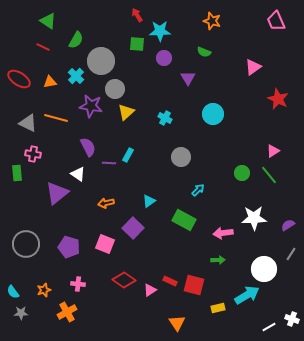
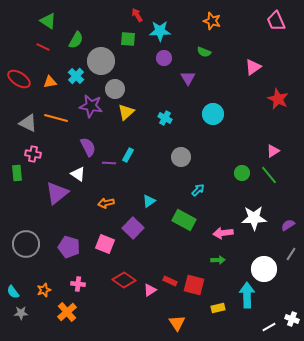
green square at (137, 44): moved 9 px left, 5 px up
cyan arrow at (247, 295): rotated 60 degrees counterclockwise
orange cross at (67, 312): rotated 12 degrees counterclockwise
